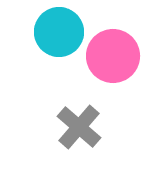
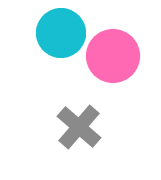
cyan circle: moved 2 px right, 1 px down
